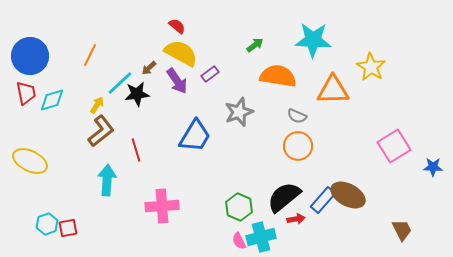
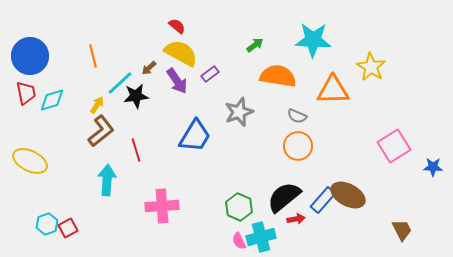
orange line: moved 3 px right, 1 px down; rotated 40 degrees counterclockwise
black star: moved 1 px left, 2 px down
red square: rotated 18 degrees counterclockwise
